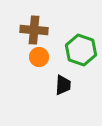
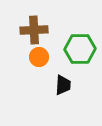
brown cross: rotated 8 degrees counterclockwise
green hexagon: moved 1 px left, 1 px up; rotated 20 degrees counterclockwise
